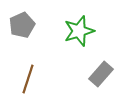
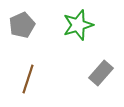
green star: moved 1 px left, 6 px up
gray rectangle: moved 1 px up
